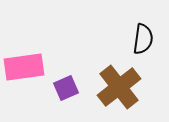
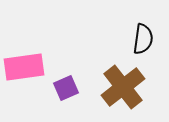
brown cross: moved 4 px right
